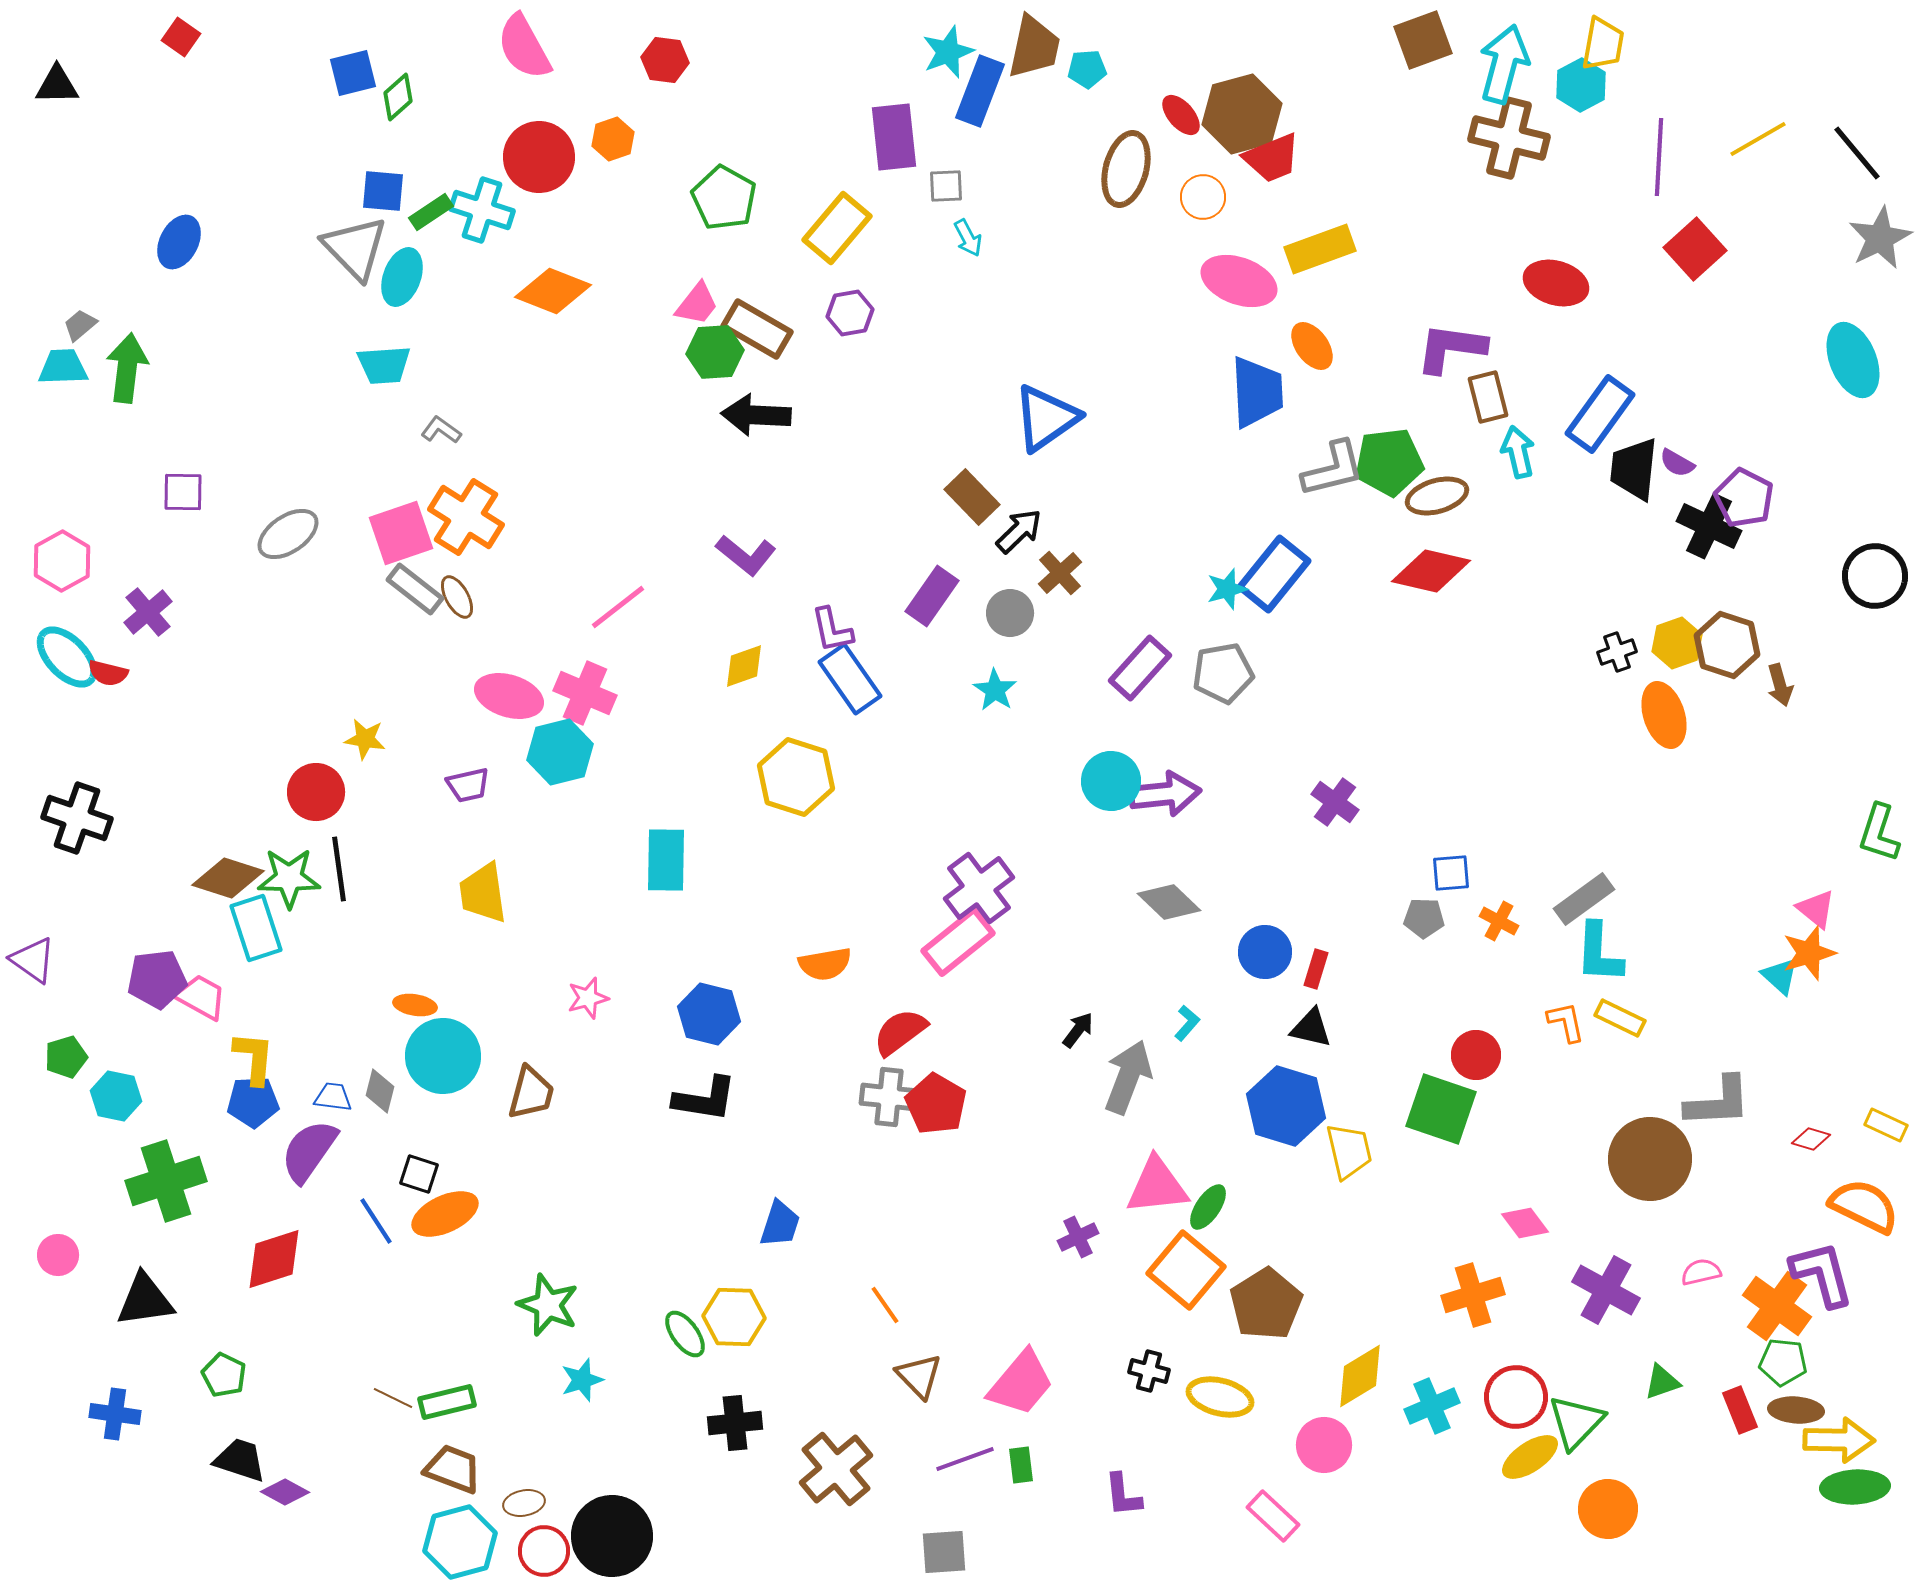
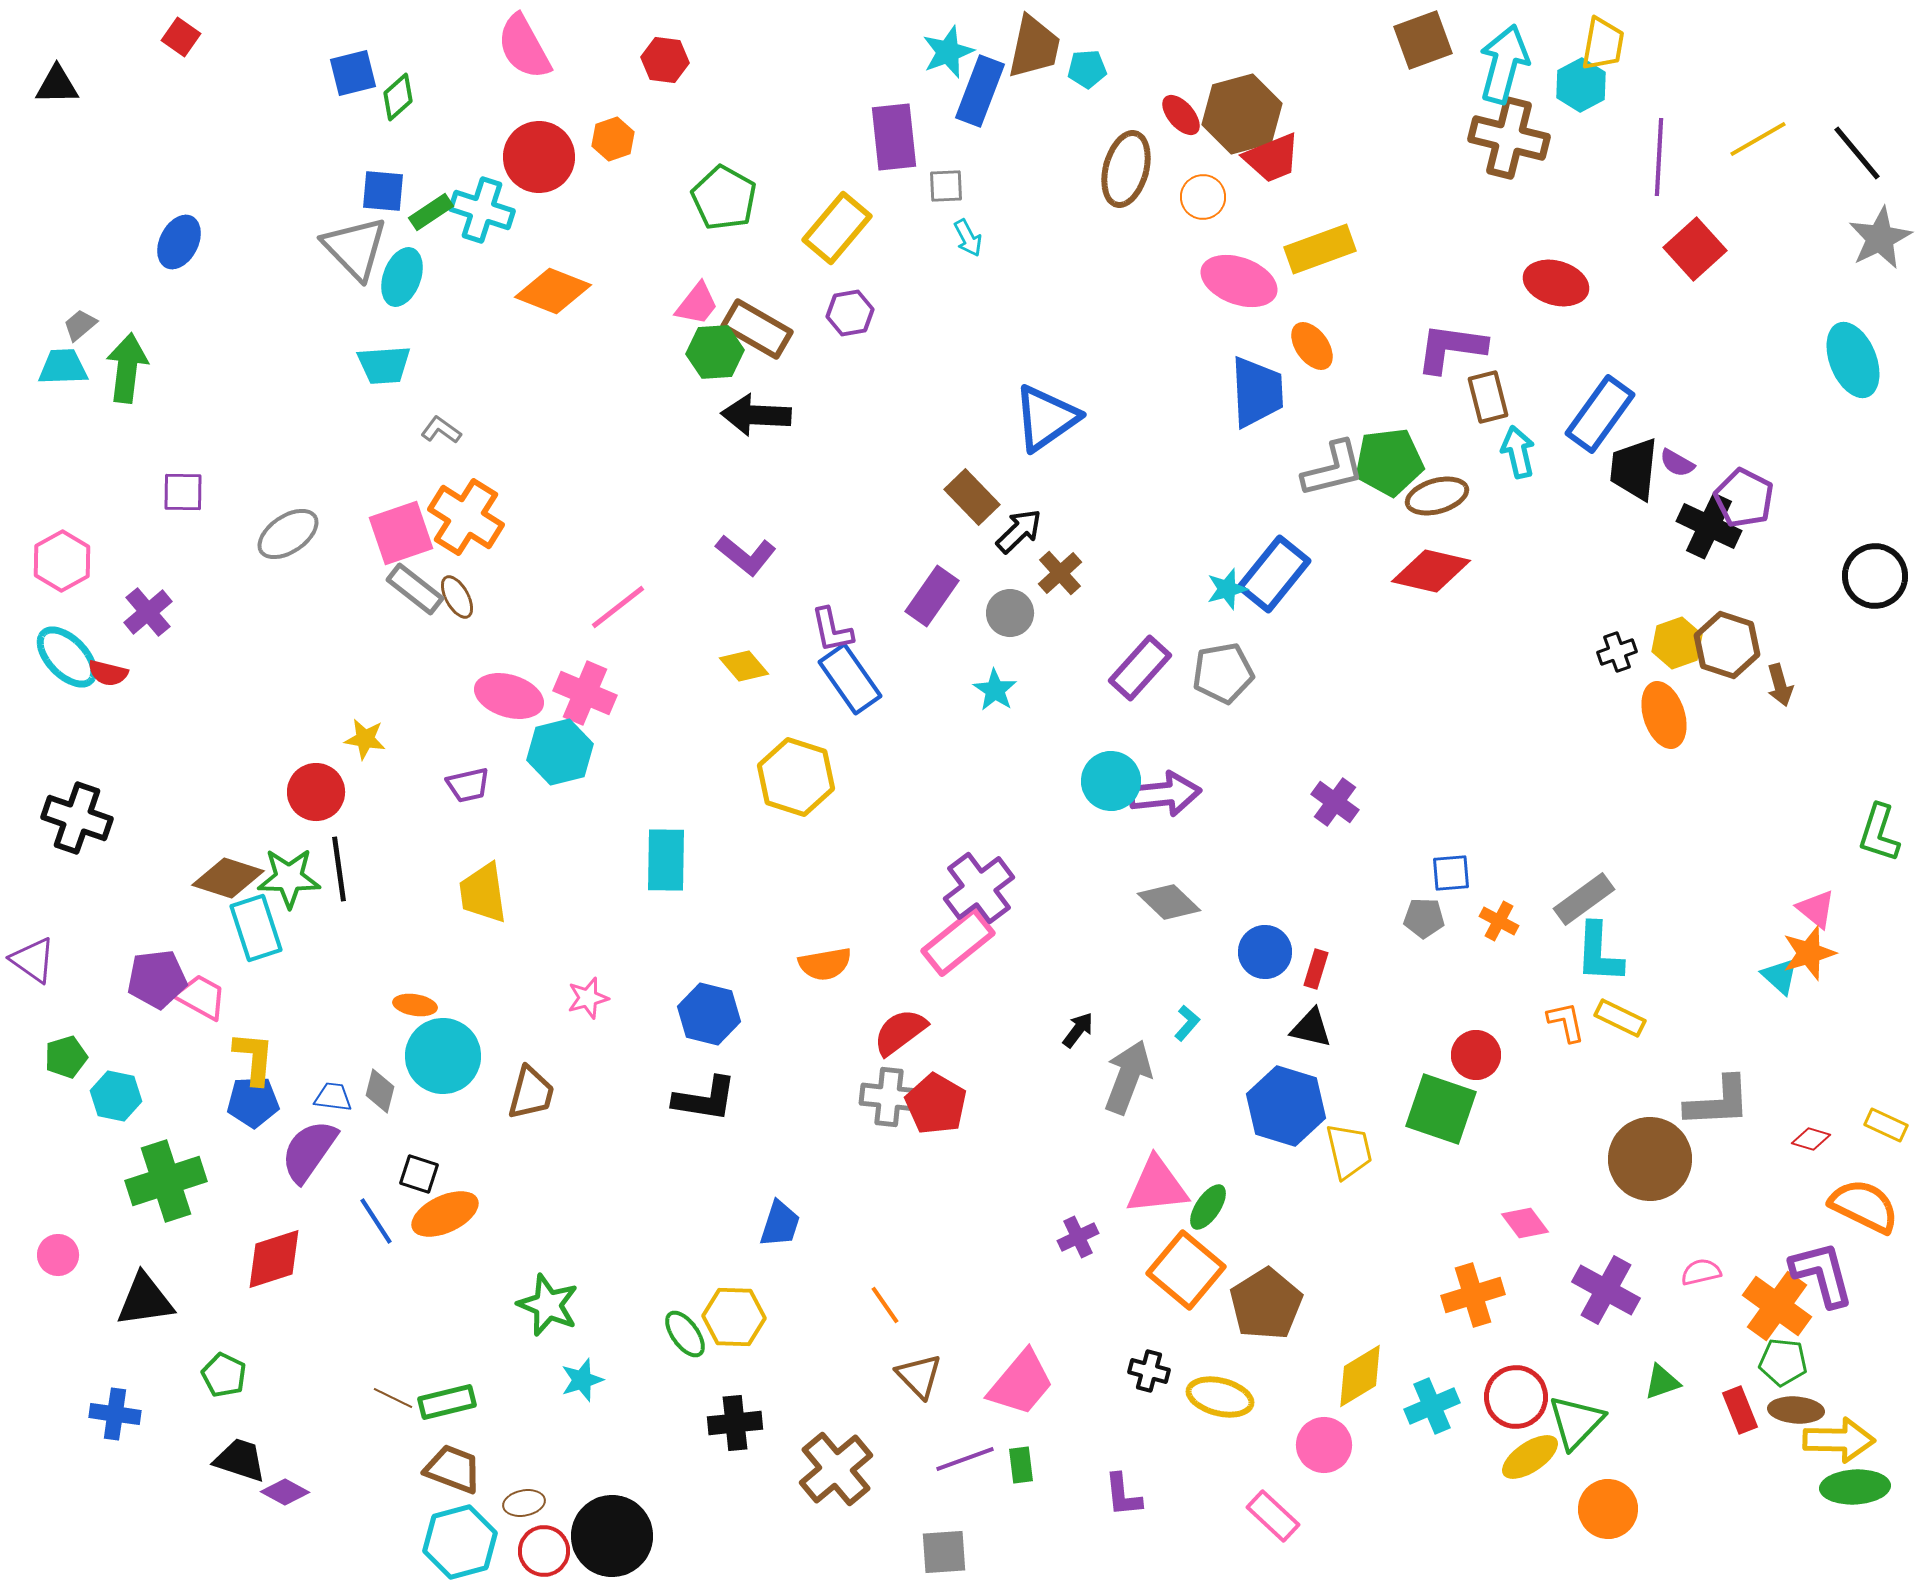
yellow diamond at (744, 666): rotated 69 degrees clockwise
